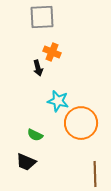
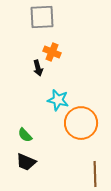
cyan star: moved 1 px up
green semicircle: moved 10 px left; rotated 21 degrees clockwise
